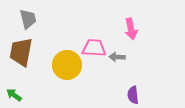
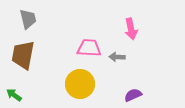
pink trapezoid: moved 5 px left
brown trapezoid: moved 2 px right, 3 px down
yellow circle: moved 13 px right, 19 px down
purple semicircle: rotated 72 degrees clockwise
